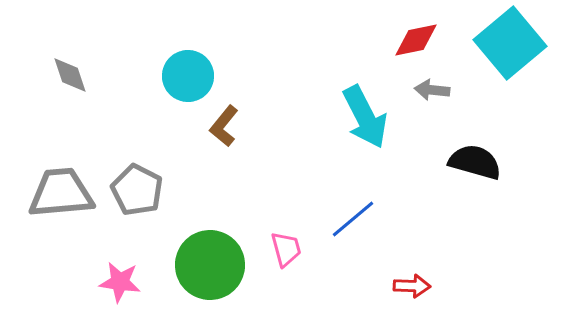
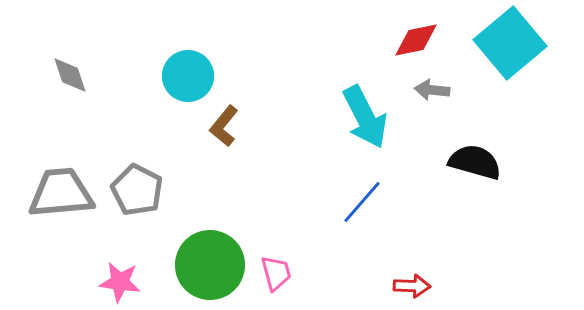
blue line: moved 9 px right, 17 px up; rotated 9 degrees counterclockwise
pink trapezoid: moved 10 px left, 24 px down
